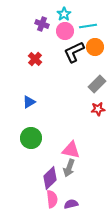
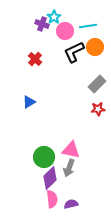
cyan star: moved 10 px left, 3 px down
green circle: moved 13 px right, 19 px down
